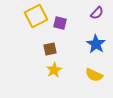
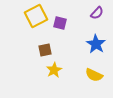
brown square: moved 5 px left, 1 px down
